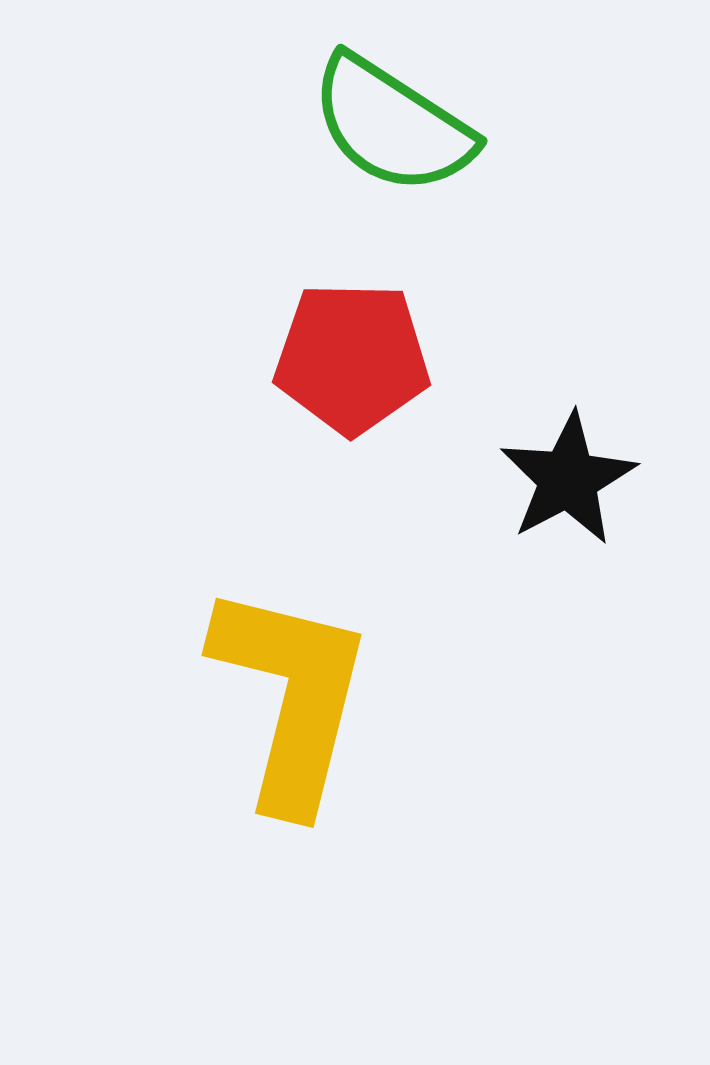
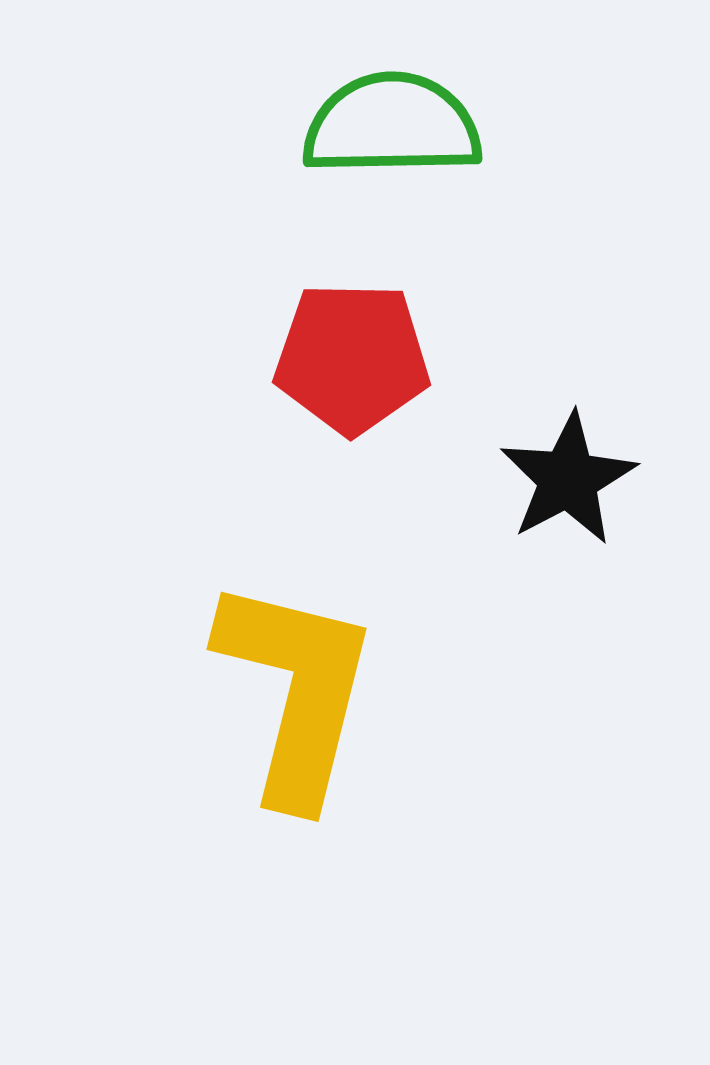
green semicircle: rotated 146 degrees clockwise
yellow L-shape: moved 5 px right, 6 px up
